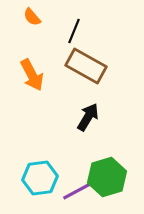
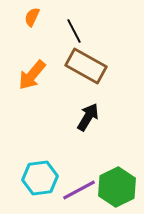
orange semicircle: rotated 66 degrees clockwise
black line: rotated 50 degrees counterclockwise
orange arrow: rotated 68 degrees clockwise
green hexagon: moved 10 px right, 10 px down; rotated 9 degrees counterclockwise
